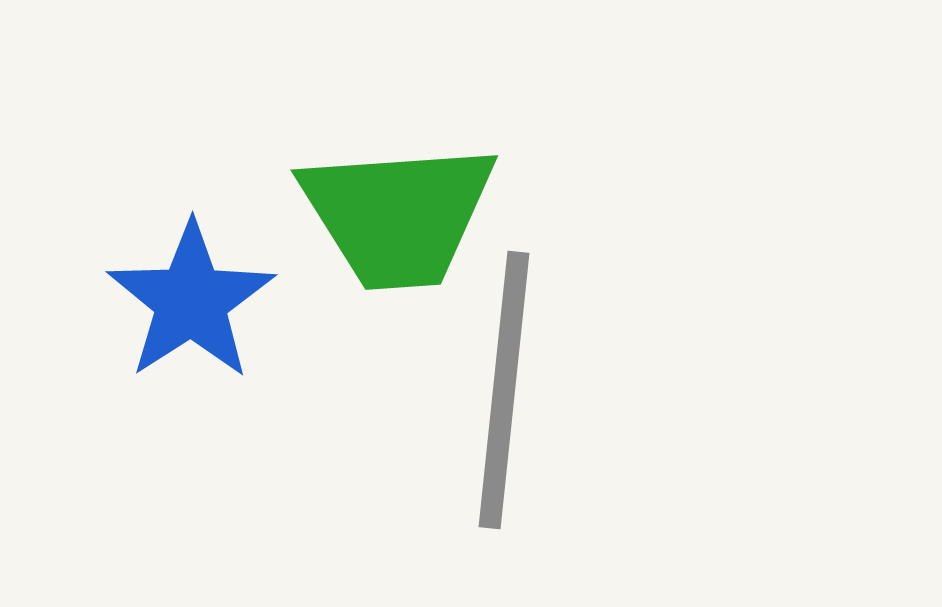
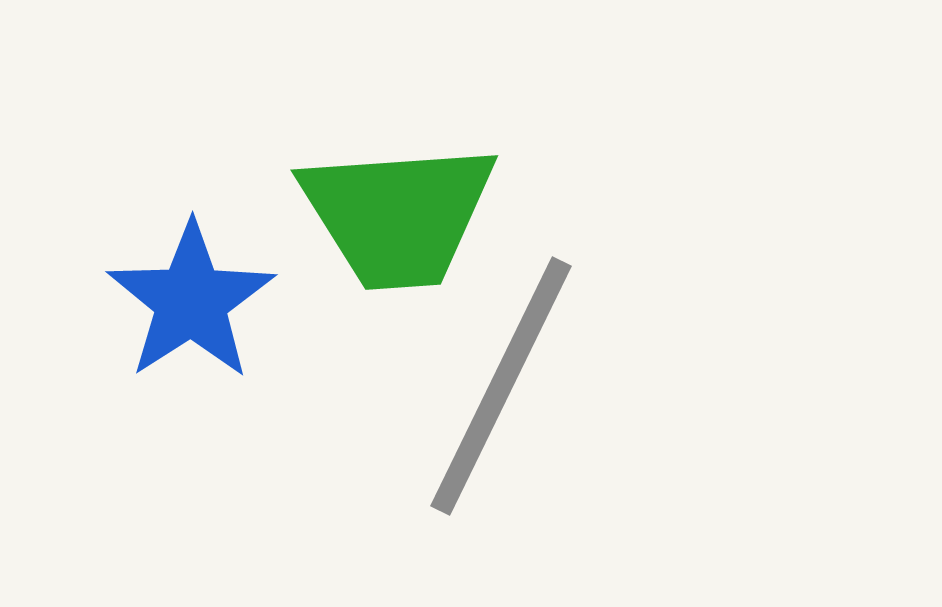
gray line: moved 3 px left, 4 px up; rotated 20 degrees clockwise
